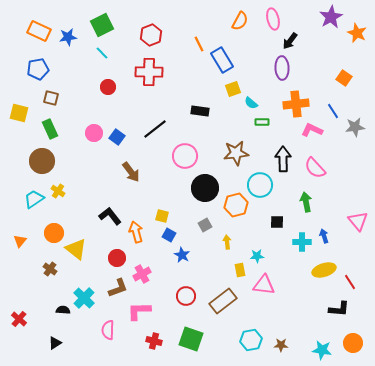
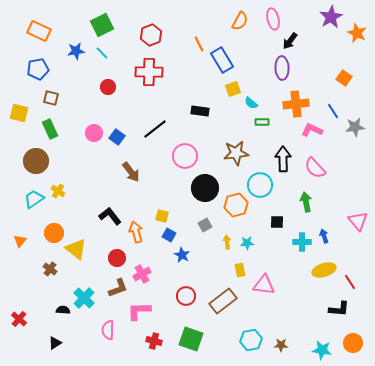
blue star at (68, 37): moved 8 px right, 14 px down
brown circle at (42, 161): moved 6 px left
cyan star at (257, 256): moved 10 px left, 13 px up
